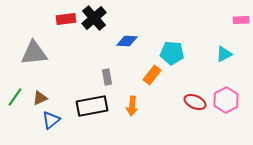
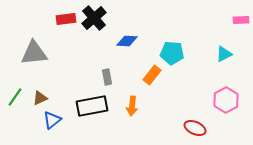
red ellipse: moved 26 px down
blue triangle: moved 1 px right
